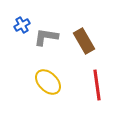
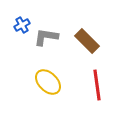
brown rectangle: moved 3 px right; rotated 15 degrees counterclockwise
